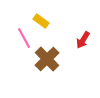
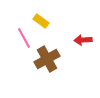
red arrow: rotated 54 degrees clockwise
brown cross: rotated 15 degrees clockwise
